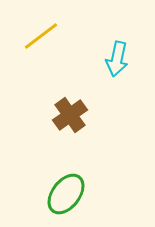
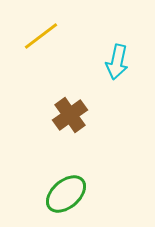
cyan arrow: moved 3 px down
green ellipse: rotated 12 degrees clockwise
